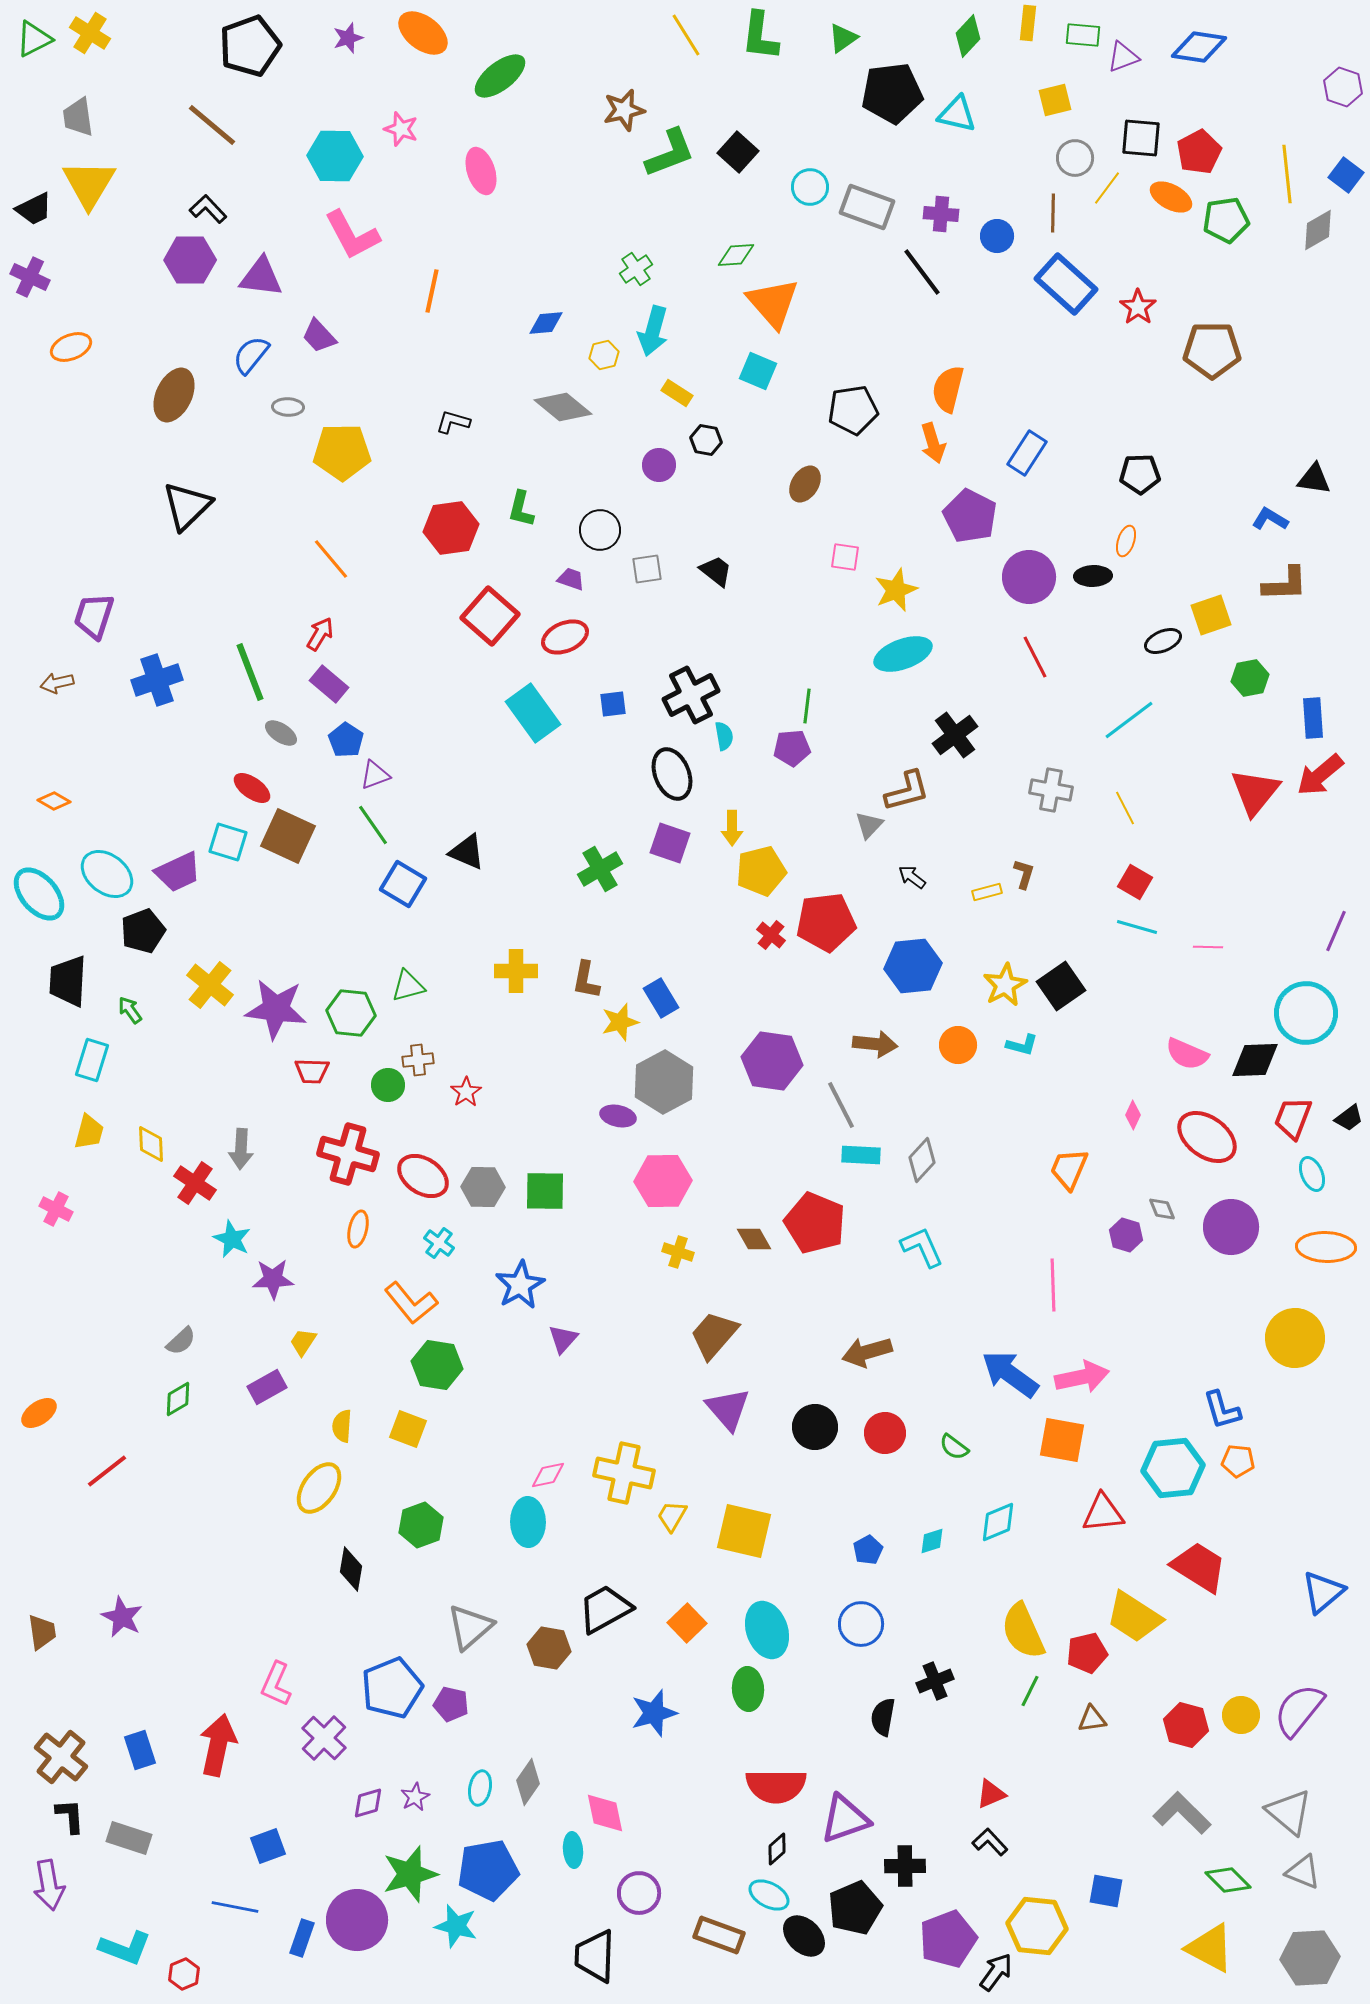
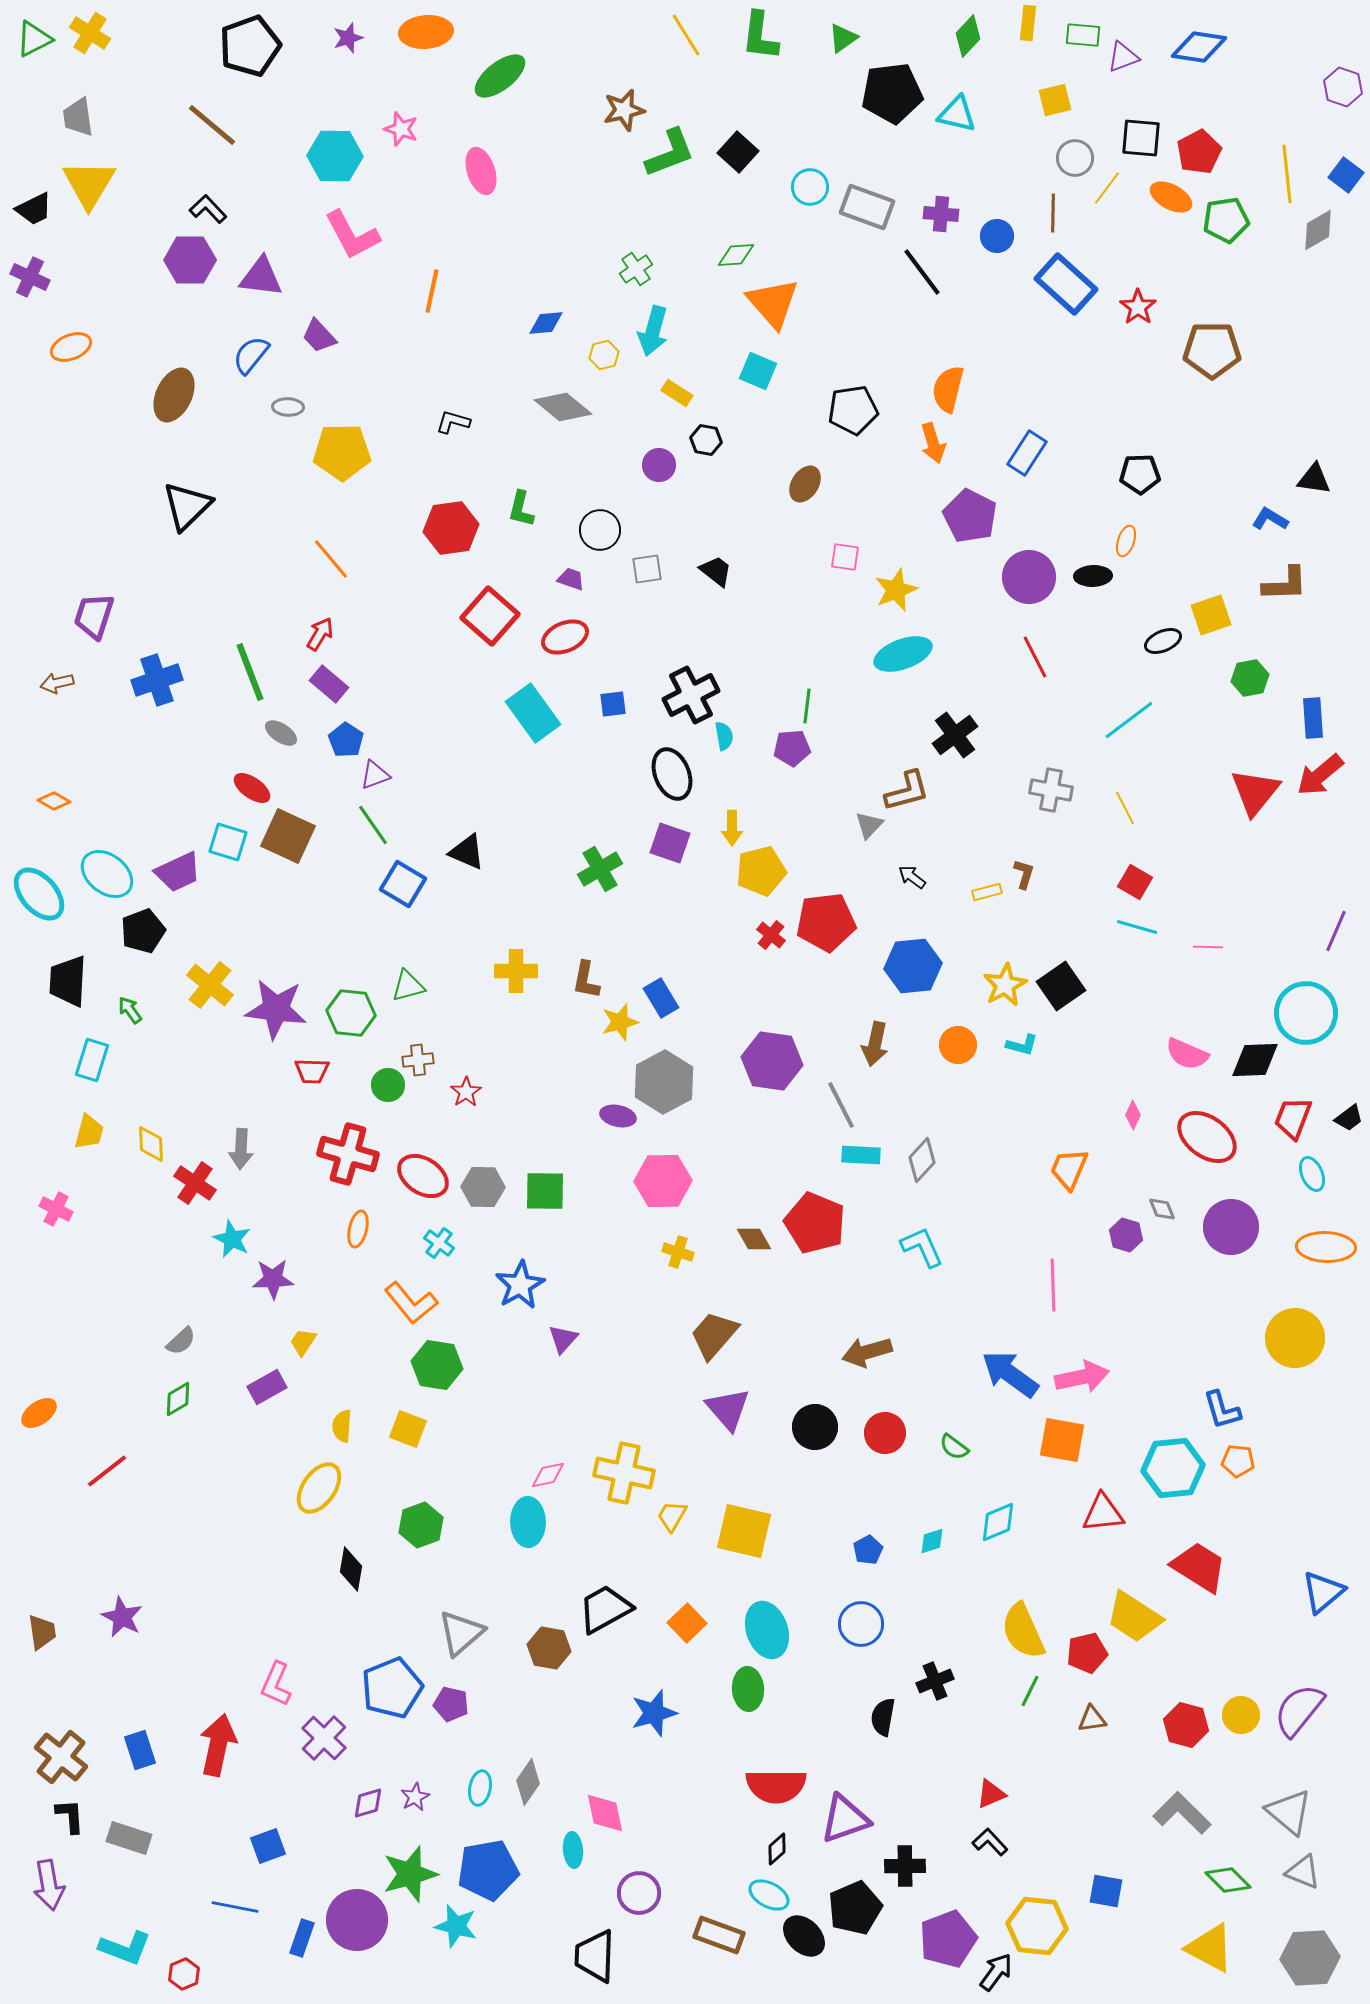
orange ellipse at (423, 33): moved 3 px right, 1 px up; rotated 42 degrees counterclockwise
brown arrow at (875, 1044): rotated 96 degrees clockwise
gray triangle at (470, 1627): moved 9 px left, 6 px down
